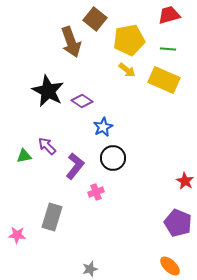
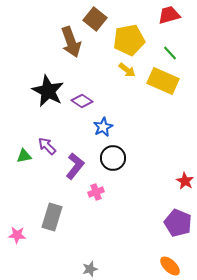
green line: moved 2 px right, 4 px down; rotated 42 degrees clockwise
yellow rectangle: moved 1 px left, 1 px down
